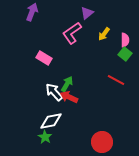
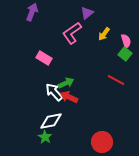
pink semicircle: moved 1 px right, 1 px down; rotated 16 degrees counterclockwise
green arrow: moved 1 px left, 1 px up; rotated 35 degrees clockwise
